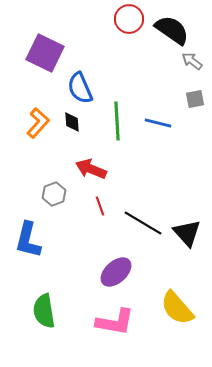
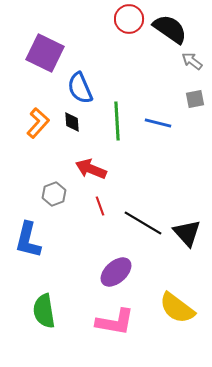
black semicircle: moved 2 px left, 1 px up
yellow semicircle: rotated 12 degrees counterclockwise
